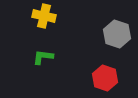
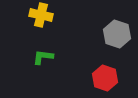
yellow cross: moved 3 px left, 1 px up
